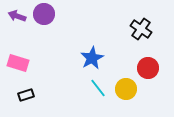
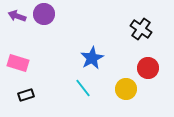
cyan line: moved 15 px left
